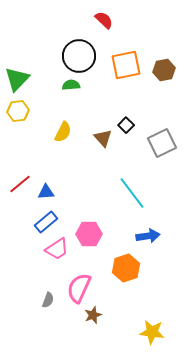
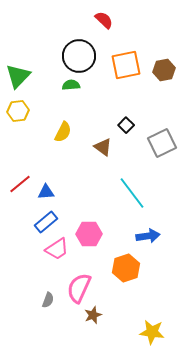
green triangle: moved 1 px right, 3 px up
brown triangle: moved 9 px down; rotated 12 degrees counterclockwise
